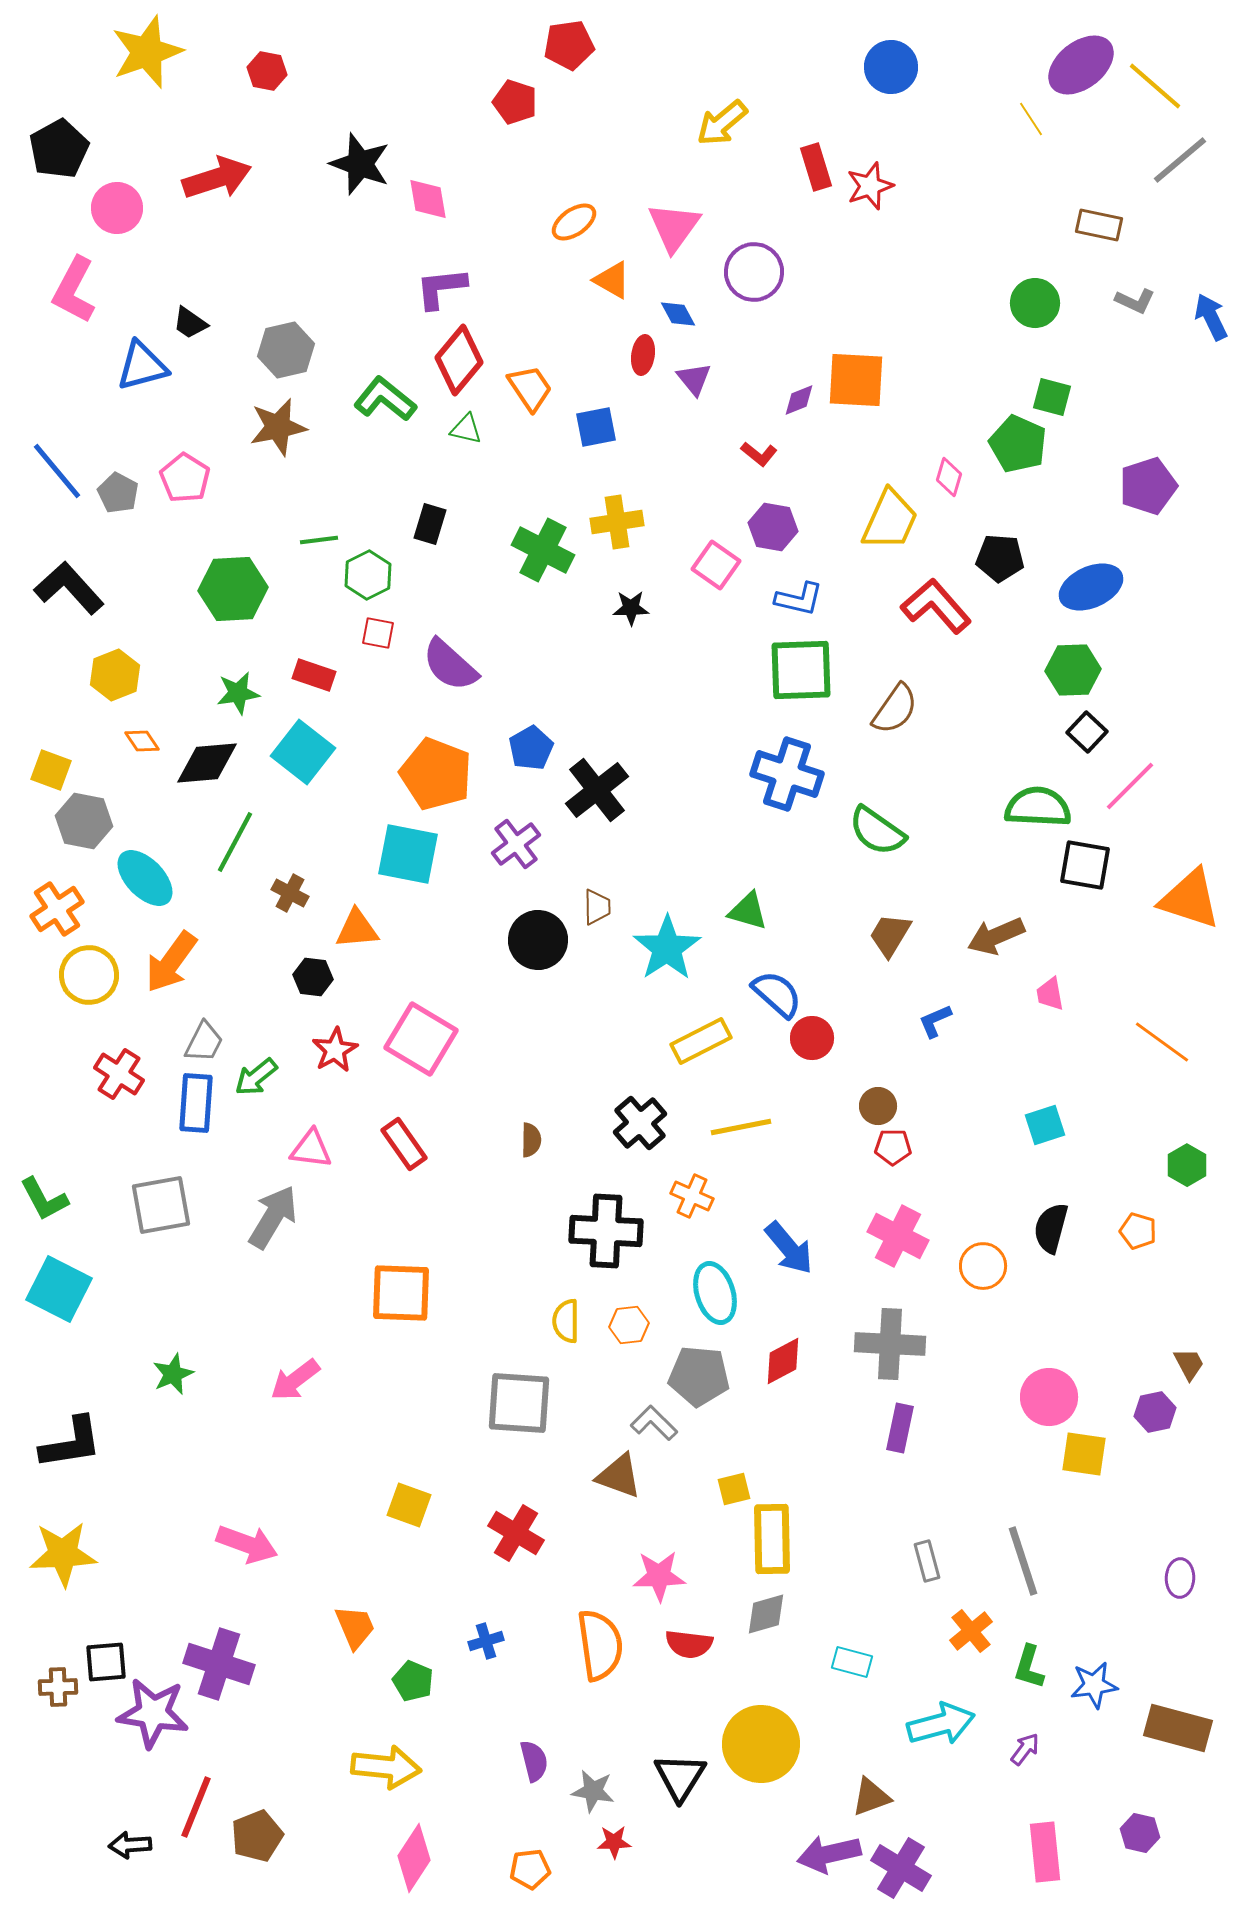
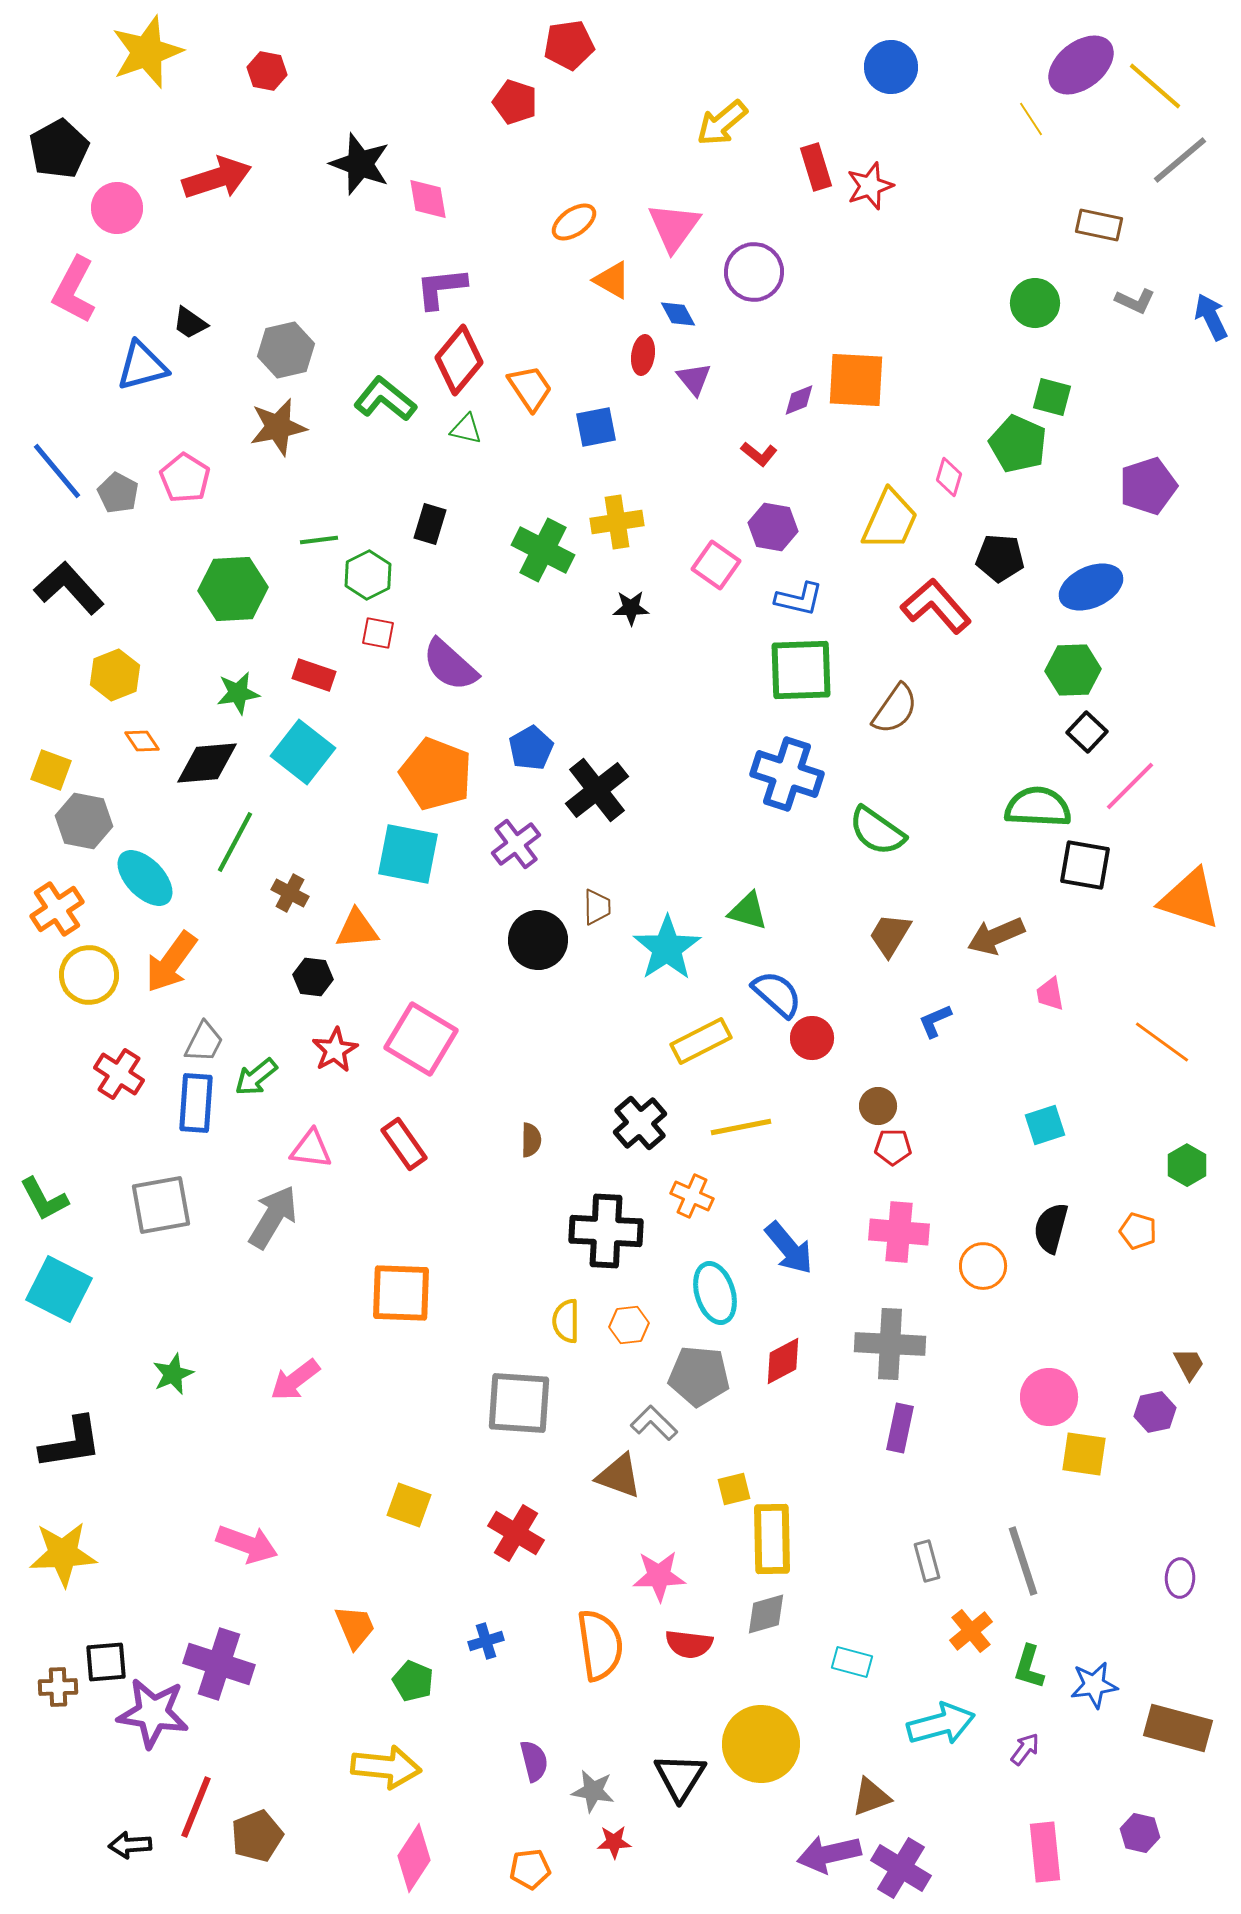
pink cross at (898, 1236): moved 1 px right, 4 px up; rotated 22 degrees counterclockwise
